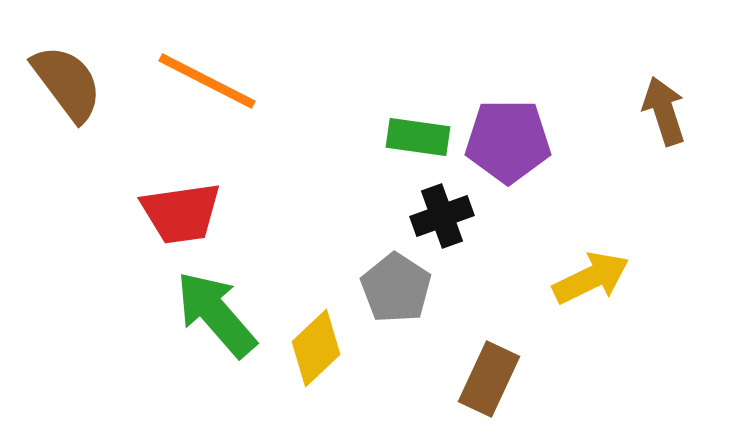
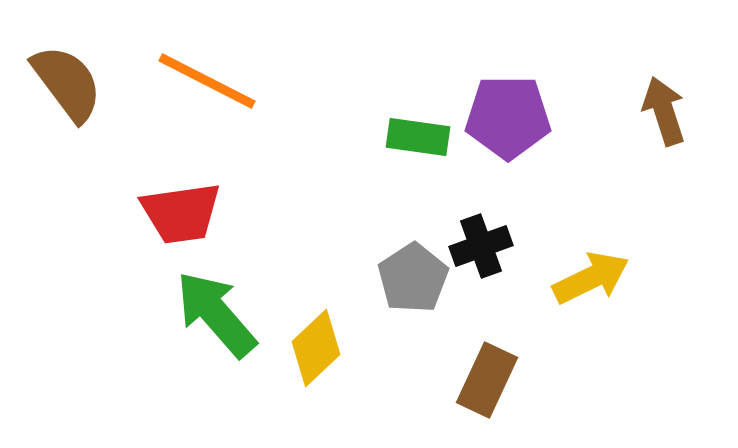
purple pentagon: moved 24 px up
black cross: moved 39 px right, 30 px down
gray pentagon: moved 17 px right, 10 px up; rotated 6 degrees clockwise
brown rectangle: moved 2 px left, 1 px down
